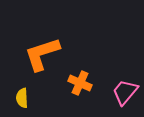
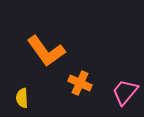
orange L-shape: moved 4 px right, 3 px up; rotated 108 degrees counterclockwise
